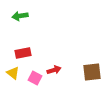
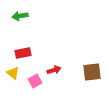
pink square: moved 3 px down; rotated 32 degrees clockwise
